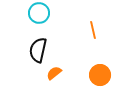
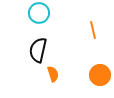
orange semicircle: moved 1 px left, 1 px down; rotated 112 degrees clockwise
